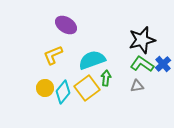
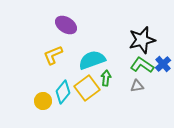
green L-shape: moved 1 px down
yellow circle: moved 2 px left, 13 px down
